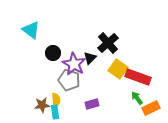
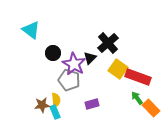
orange rectangle: rotated 72 degrees clockwise
cyan rectangle: rotated 16 degrees counterclockwise
